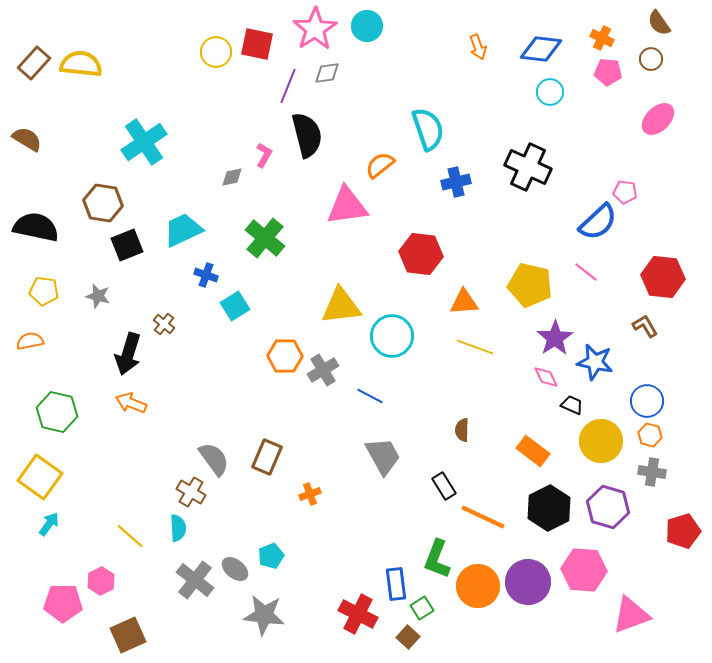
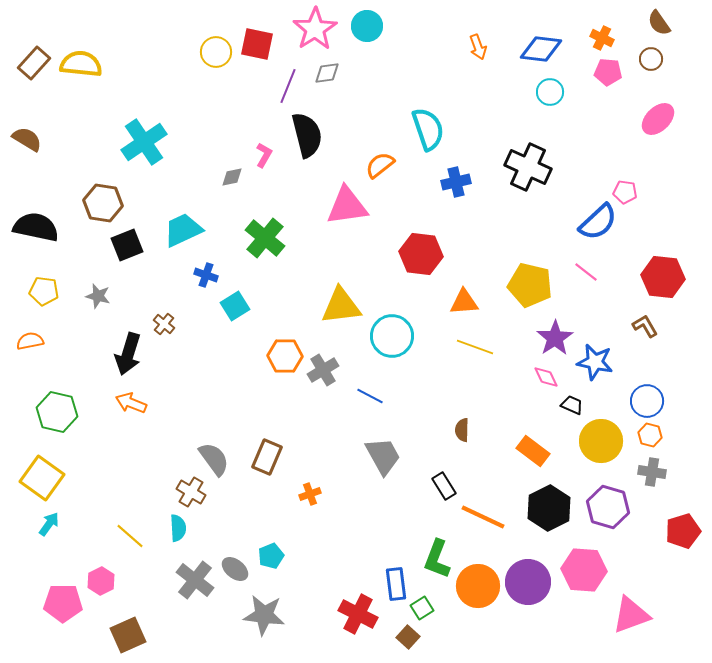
yellow square at (40, 477): moved 2 px right, 1 px down
